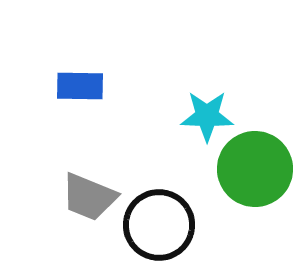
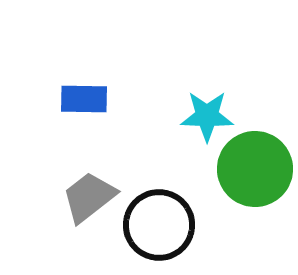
blue rectangle: moved 4 px right, 13 px down
gray trapezoid: rotated 120 degrees clockwise
